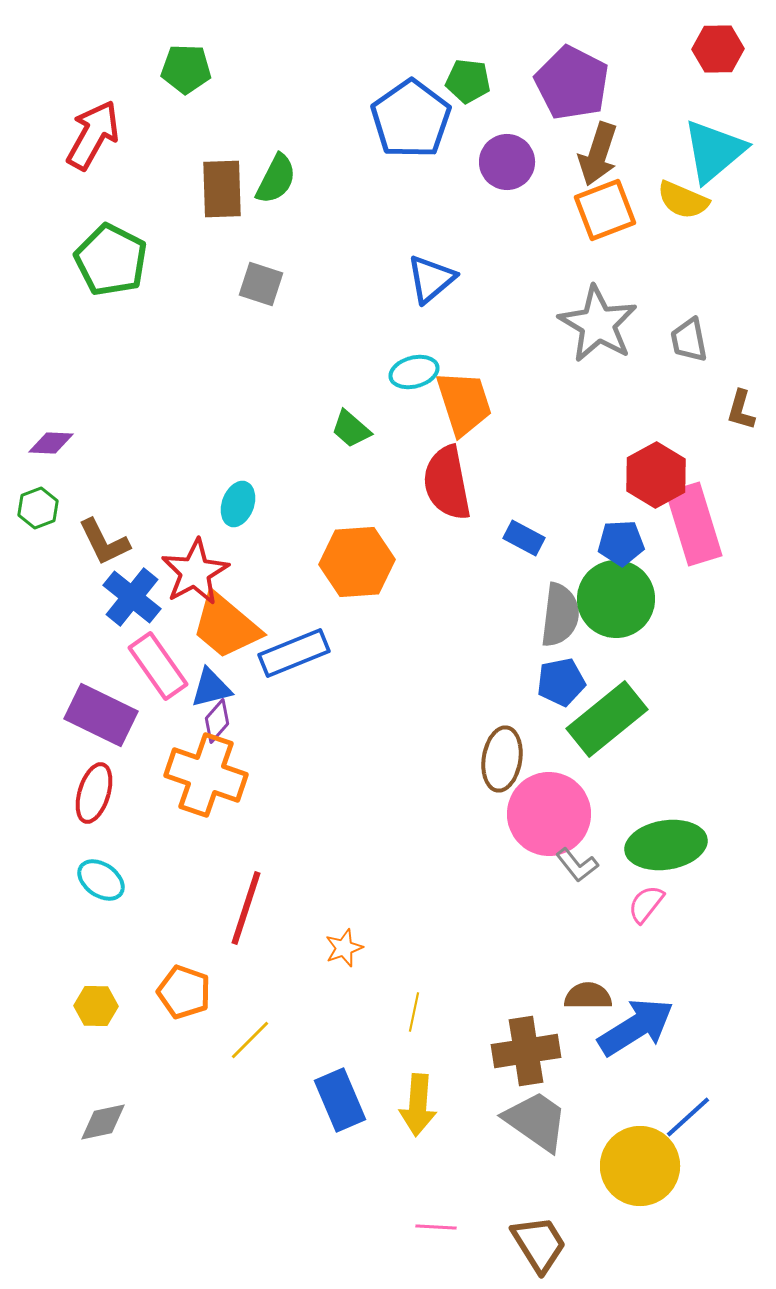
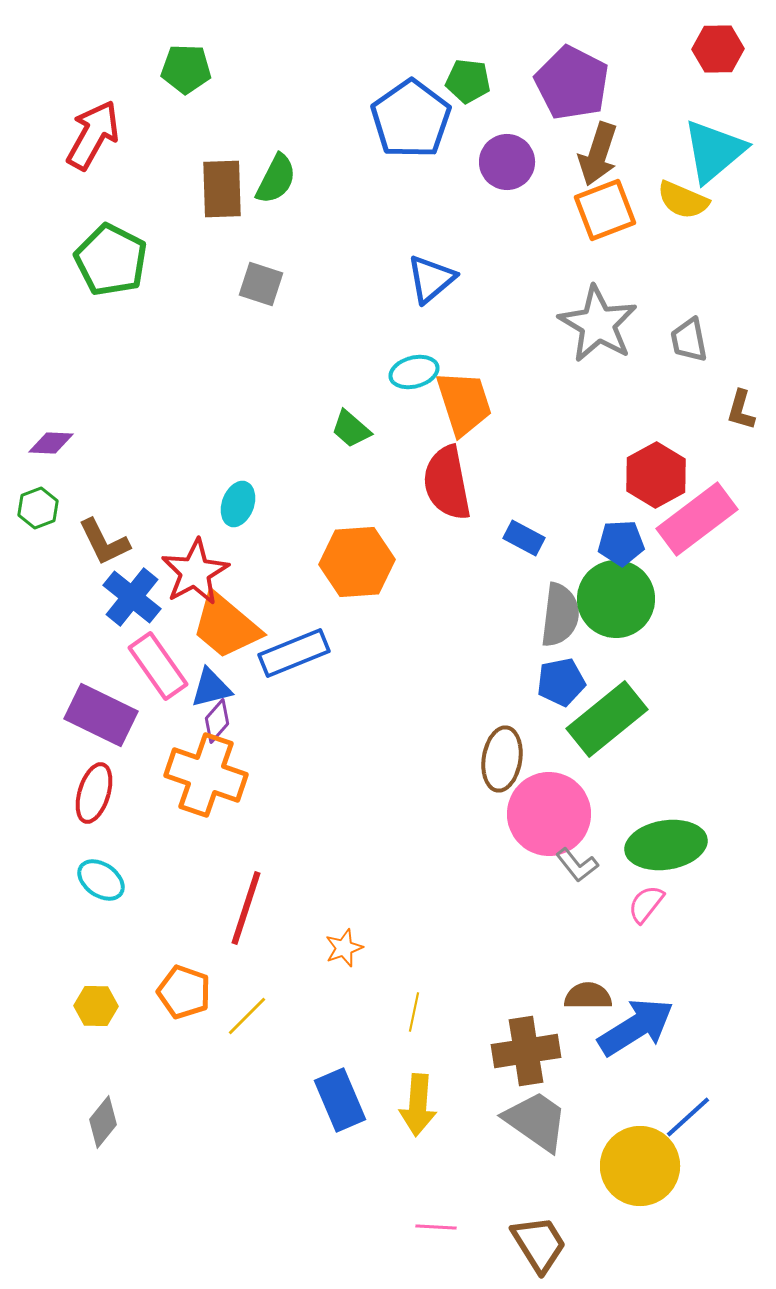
pink rectangle at (694, 524): moved 3 px right, 5 px up; rotated 70 degrees clockwise
yellow line at (250, 1040): moved 3 px left, 24 px up
gray diamond at (103, 1122): rotated 39 degrees counterclockwise
